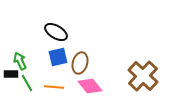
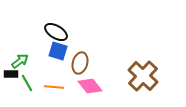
blue square: moved 6 px up; rotated 30 degrees clockwise
green arrow: rotated 78 degrees clockwise
